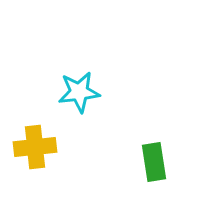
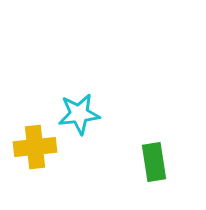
cyan star: moved 22 px down
